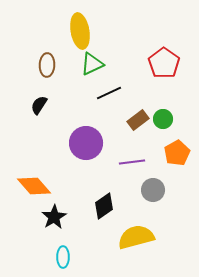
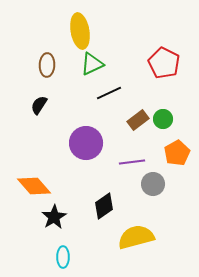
red pentagon: rotated 8 degrees counterclockwise
gray circle: moved 6 px up
